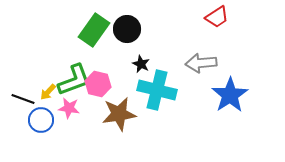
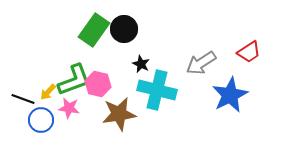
red trapezoid: moved 32 px right, 35 px down
black circle: moved 3 px left
gray arrow: rotated 28 degrees counterclockwise
blue star: rotated 6 degrees clockwise
